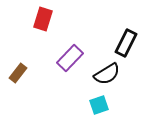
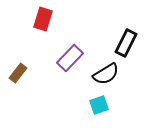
black semicircle: moved 1 px left
